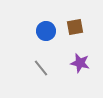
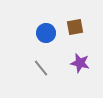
blue circle: moved 2 px down
